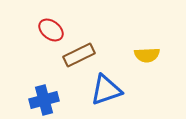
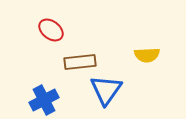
brown rectangle: moved 1 px right, 7 px down; rotated 20 degrees clockwise
blue triangle: rotated 36 degrees counterclockwise
blue cross: rotated 12 degrees counterclockwise
